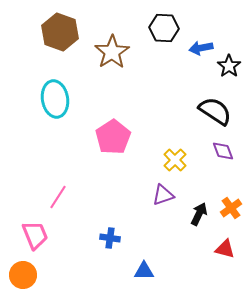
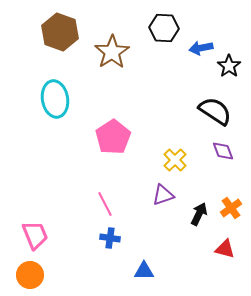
pink line: moved 47 px right, 7 px down; rotated 60 degrees counterclockwise
orange circle: moved 7 px right
